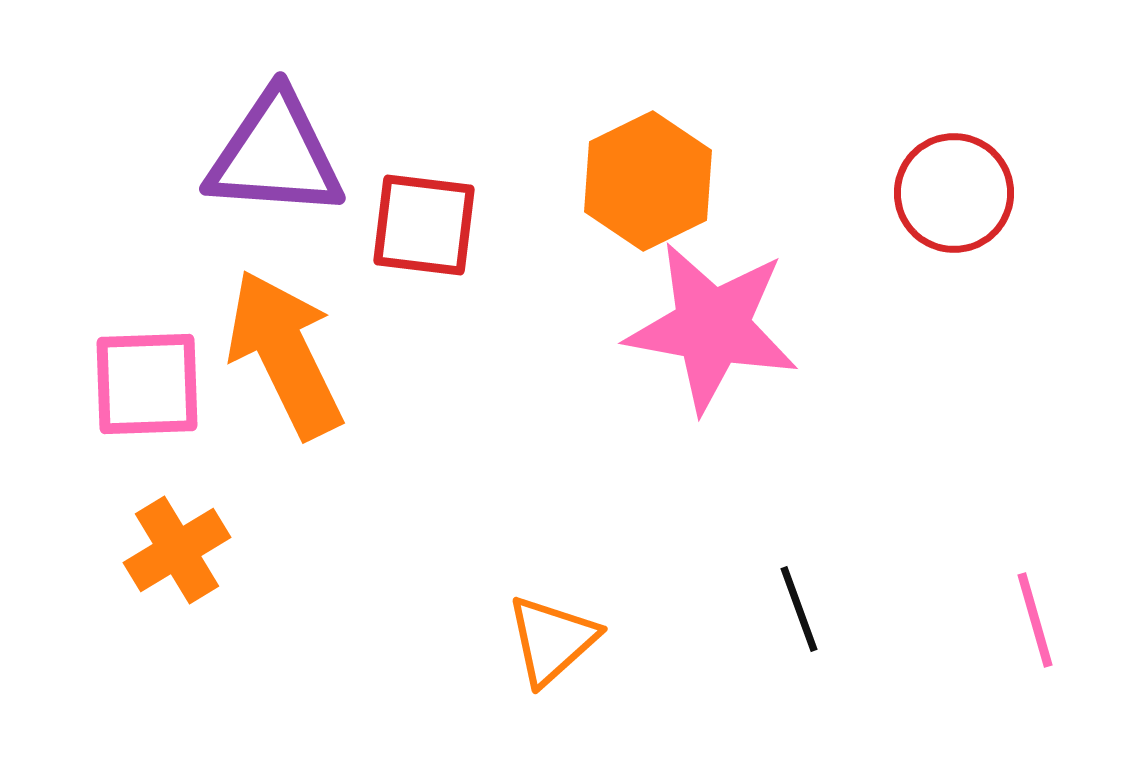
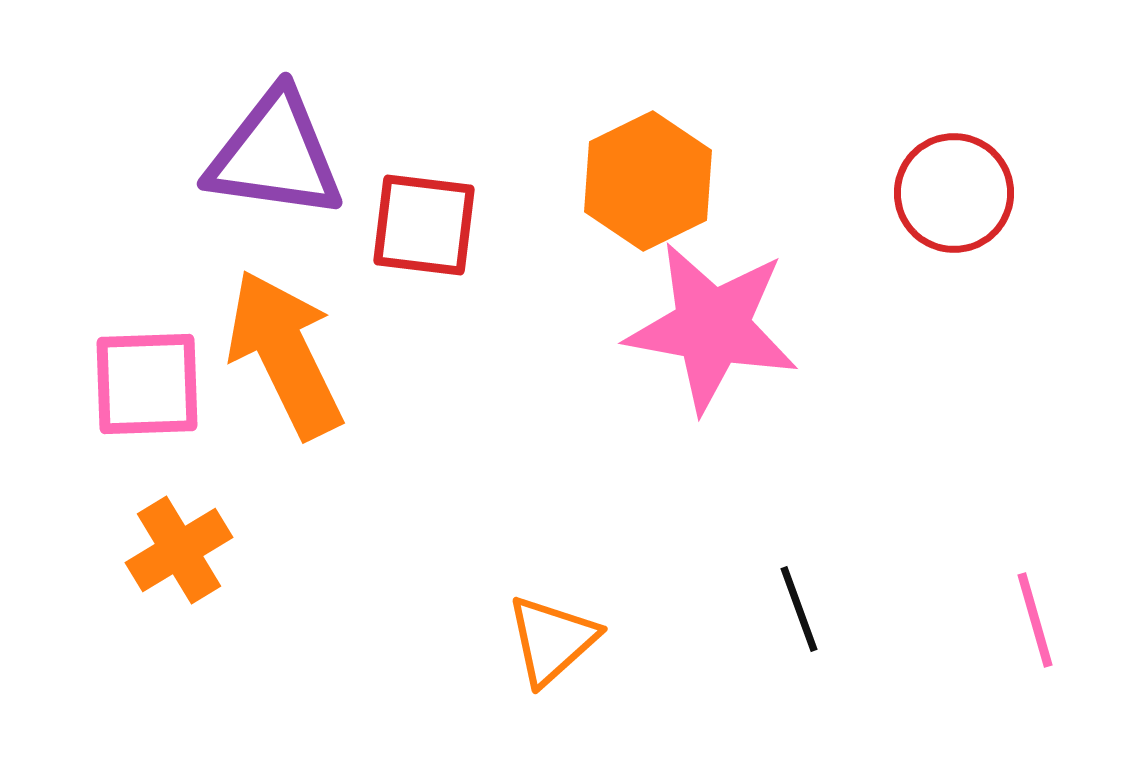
purple triangle: rotated 4 degrees clockwise
orange cross: moved 2 px right
